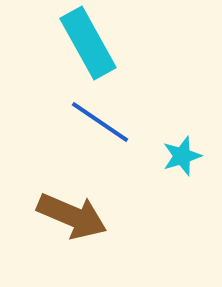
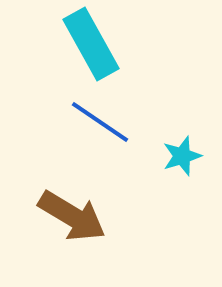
cyan rectangle: moved 3 px right, 1 px down
brown arrow: rotated 8 degrees clockwise
